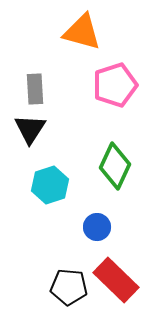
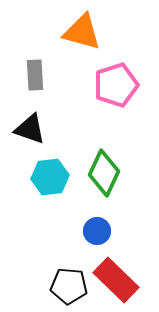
pink pentagon: moved 1 px right
gray rectangle: moved 14 px up
black triangle: rotated 44 degrees counterclockwise
green diamond: moved 11 px left, 7 px down
cyan hexagon: moved 8 px up; rotated 12 degrees clockwise
blue circle: moved 4 px down
black pentagon: moved 1 px up
